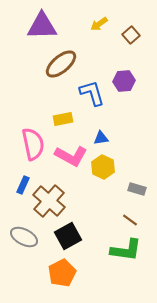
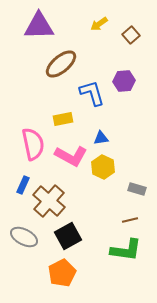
purple triangle: moved 3 px left
brown line: rotated 49 degrees counterclockwise
